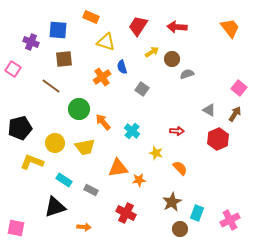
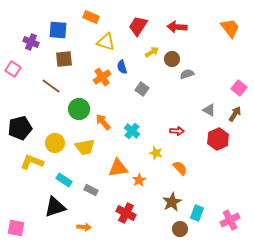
orange star at (139, 180): rotated 24 degrees counterclockwise
